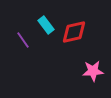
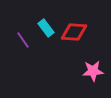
cyan rectangle: moved 3 px down
red diamond: rotated 16 degrees clockwise
